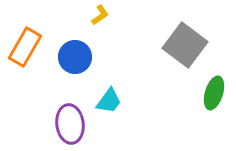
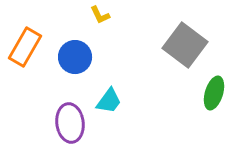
yellow L-shape: rotated 100 degrees clockwise
purple ellipse: moved 1 px up
